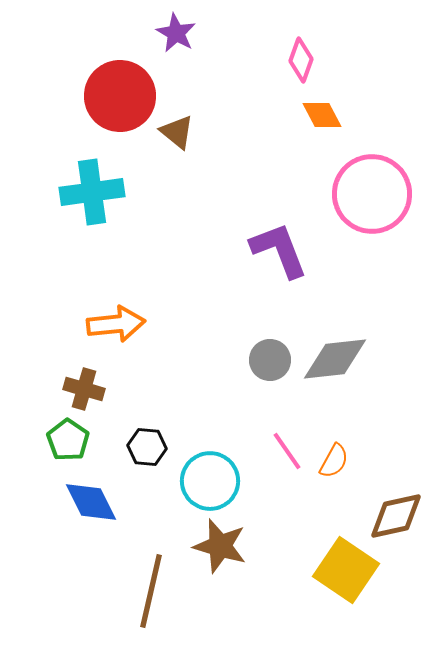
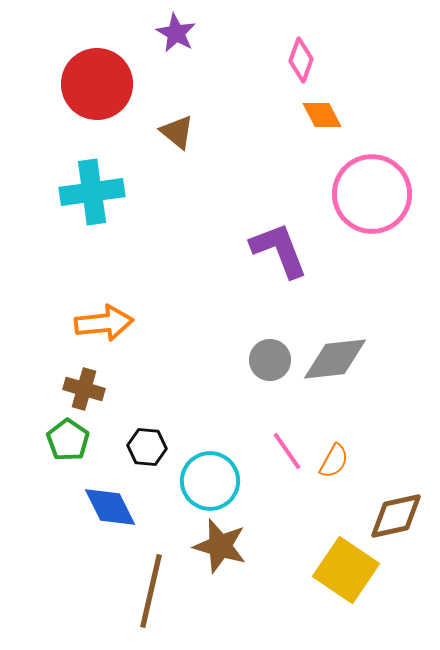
red circle: moved 23 px left, 12 px up
orange arrow: moved 12 px left, 1 px up
blue diamond: moved 19 px right, 5 px down
